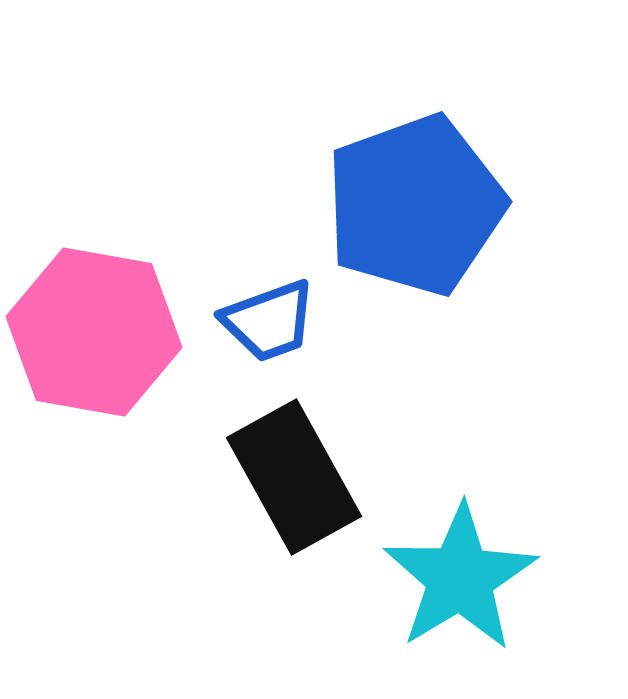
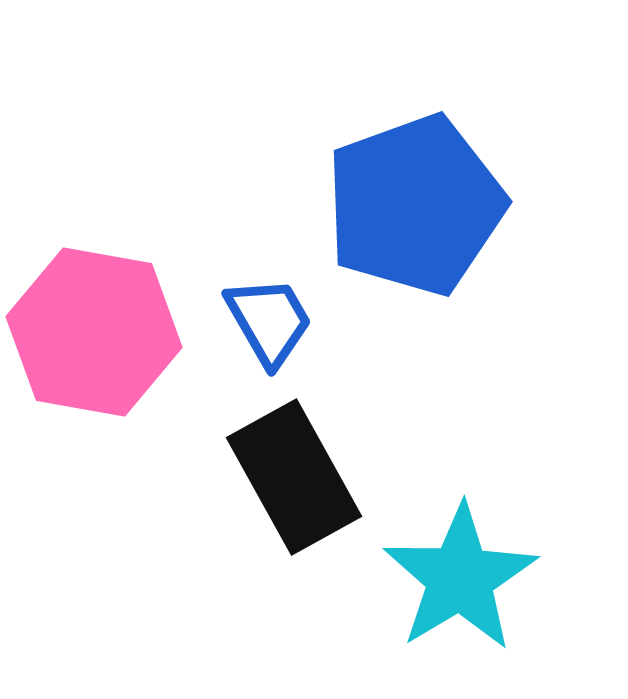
blue trapezoid: rotated 100 degrees counterclockwise
